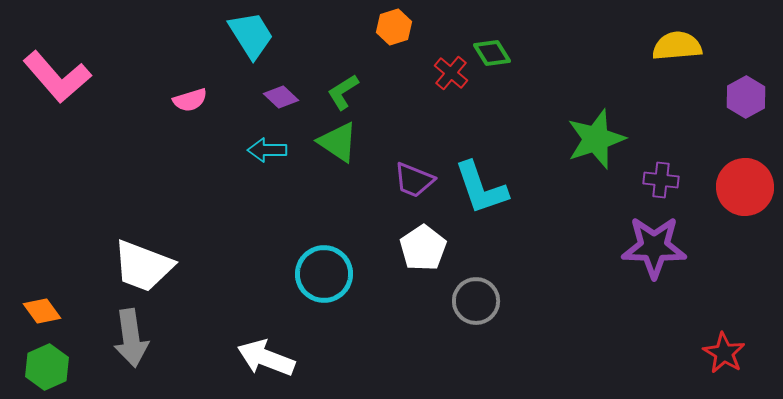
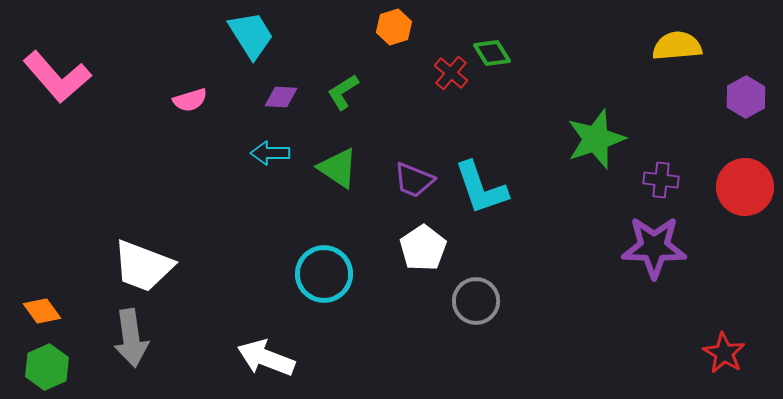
purple diamond: rotated 40 degrees counterclockwise
green triangle: moved 26 px down
cyan arrow: moved 3 px right, 3 px down
